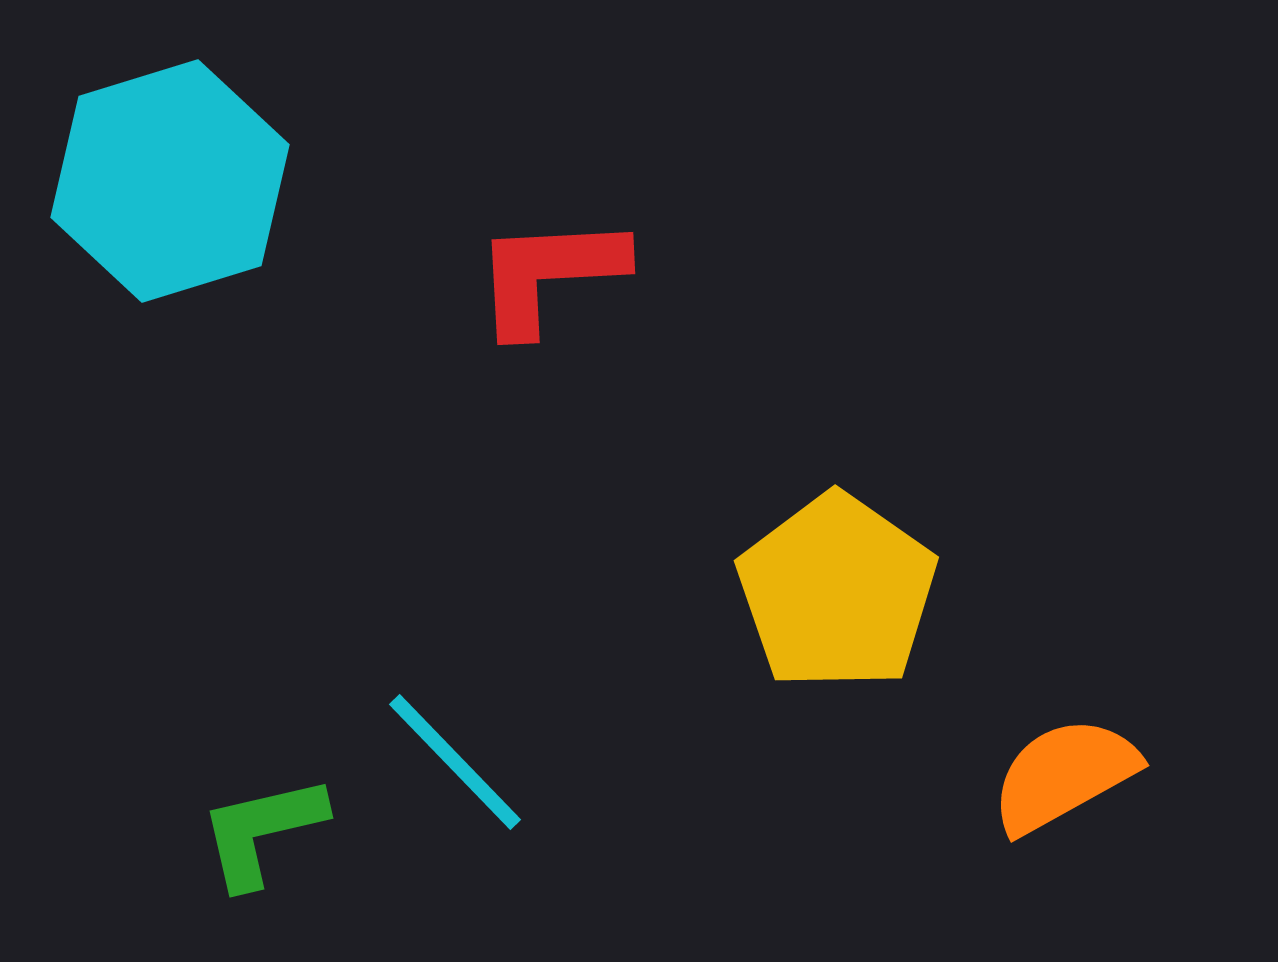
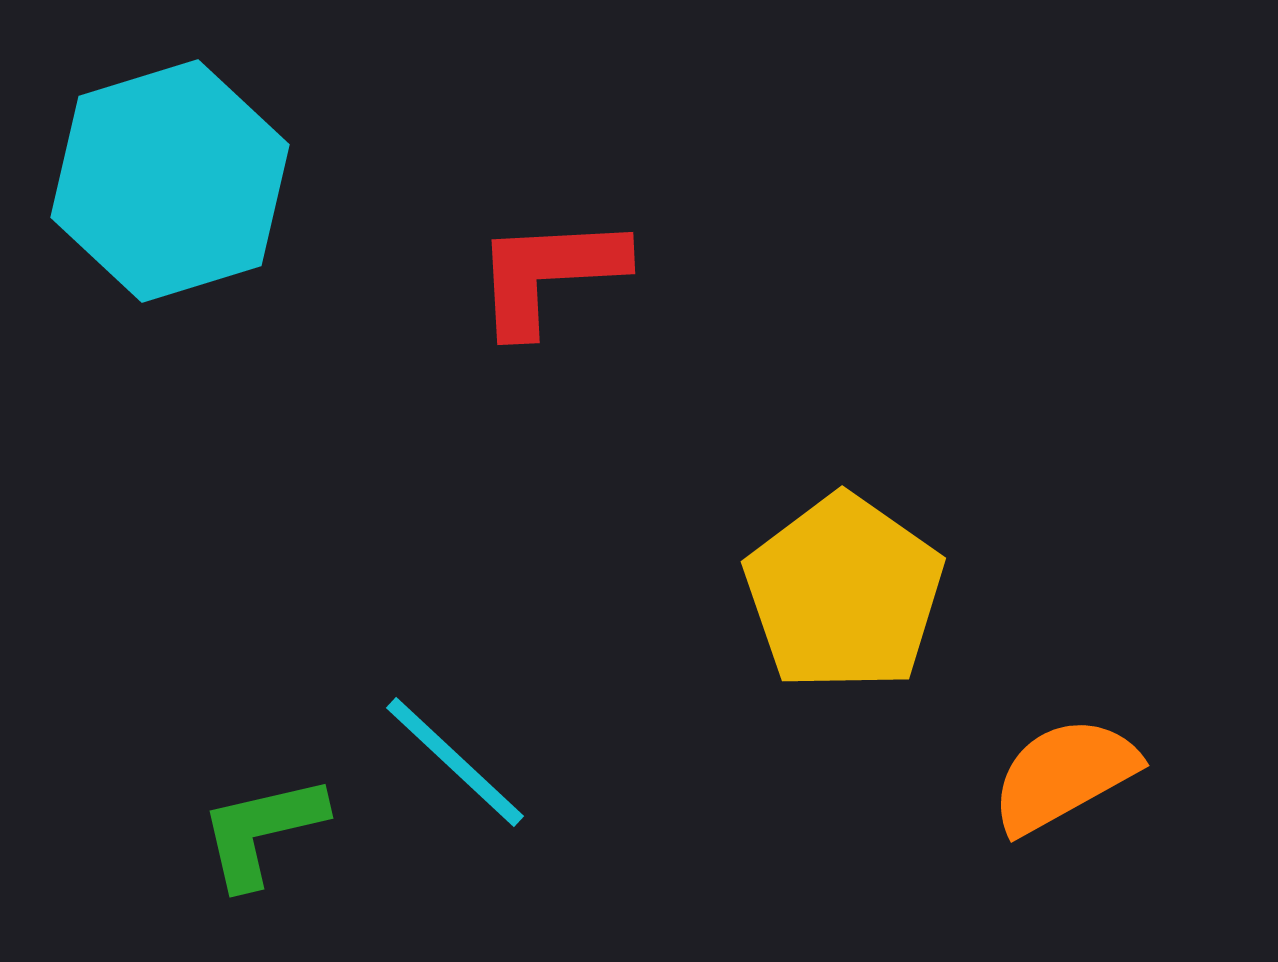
yellow pentagon: moved 7 px right, 1 px down
cyan line: rotated 3 degrees counterclockwise
